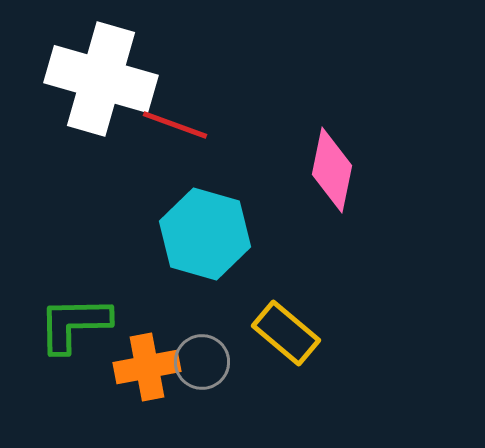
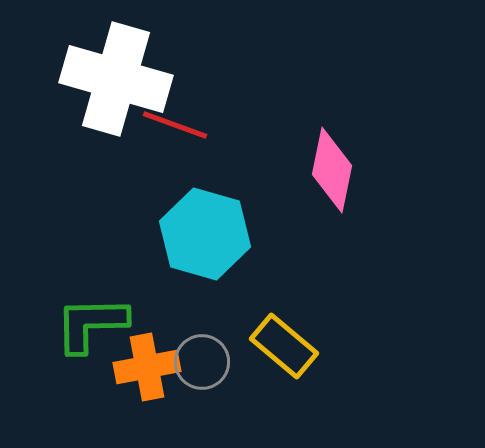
white cross: moved 15 px right
green L-shape: moved 17 px right
yellow rectangle: moved 2 px left, 13 px down
